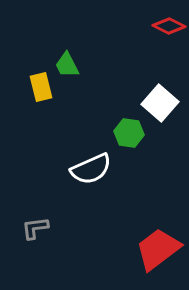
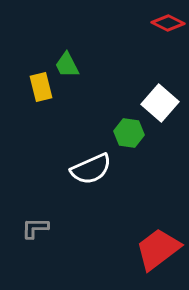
red diamond: moved 1 px left, 3 px up
gray L-shape: rotated 8 degrees clockwise
